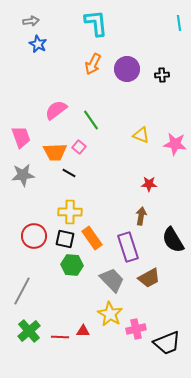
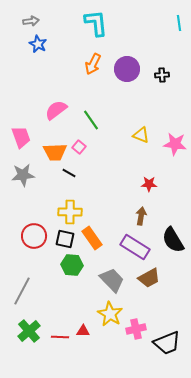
purple rectangle: moved 7 px right; rotated 40 degrees counterclockwise
